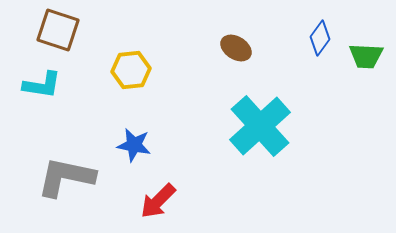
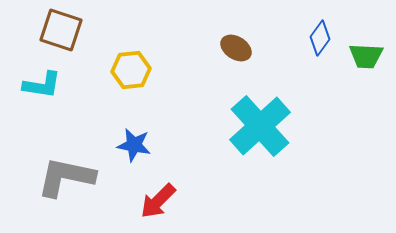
brown square: moved 3 px right
